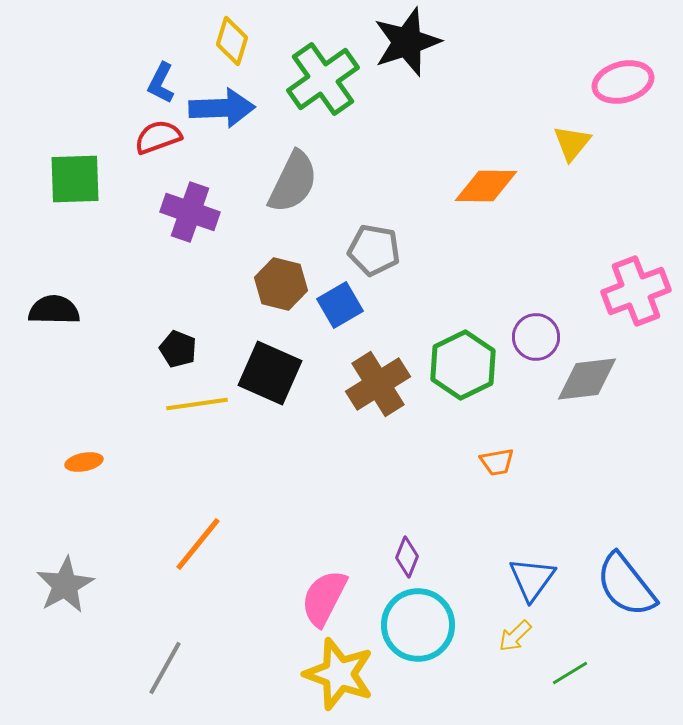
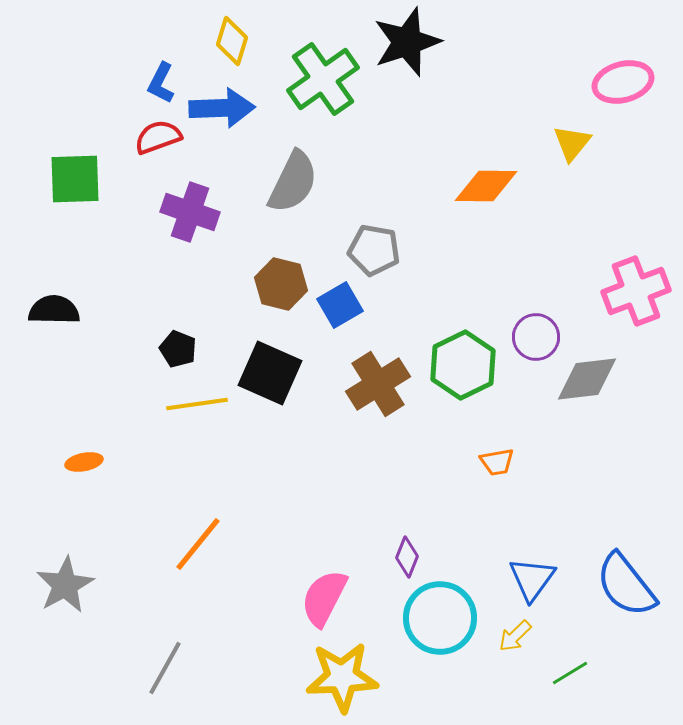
cyan circle: moved 22 px right, 7 px up
yellow star: moved 3 px right, 3 px down; rotated 22 degrees counterclockwise
